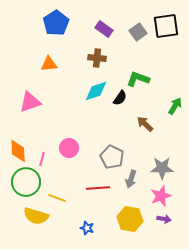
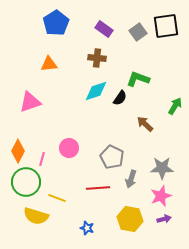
orange diamond: rotated 30 degrees clockwise
purple arrow: rotated 24 degrees counterclockwise
